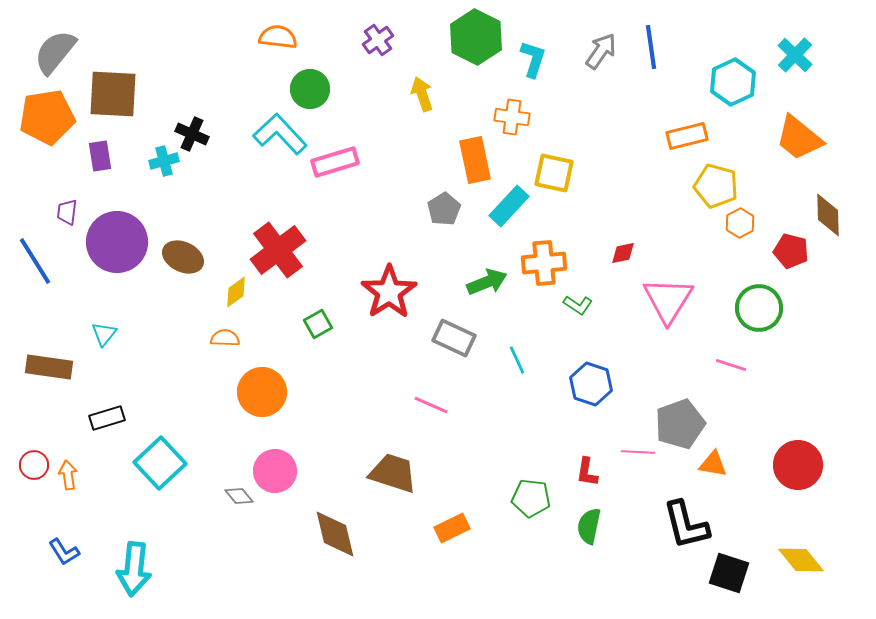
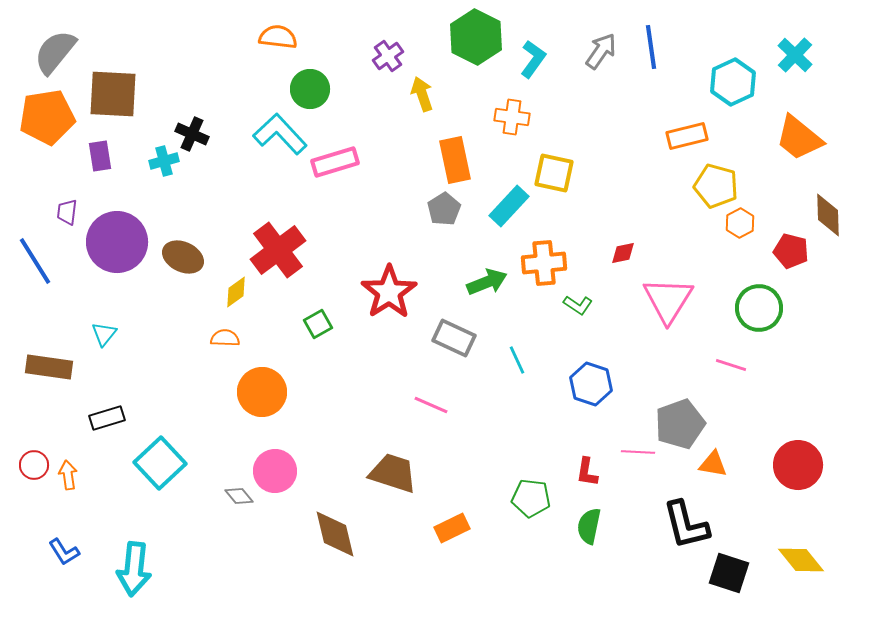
purple cross at (378, 40): moved 10 px right, 16 px down
cyan L-shape at (533, 59): rotated 18 degrees clockwise
orange rectangle at (475, 160): moved 20 px left
